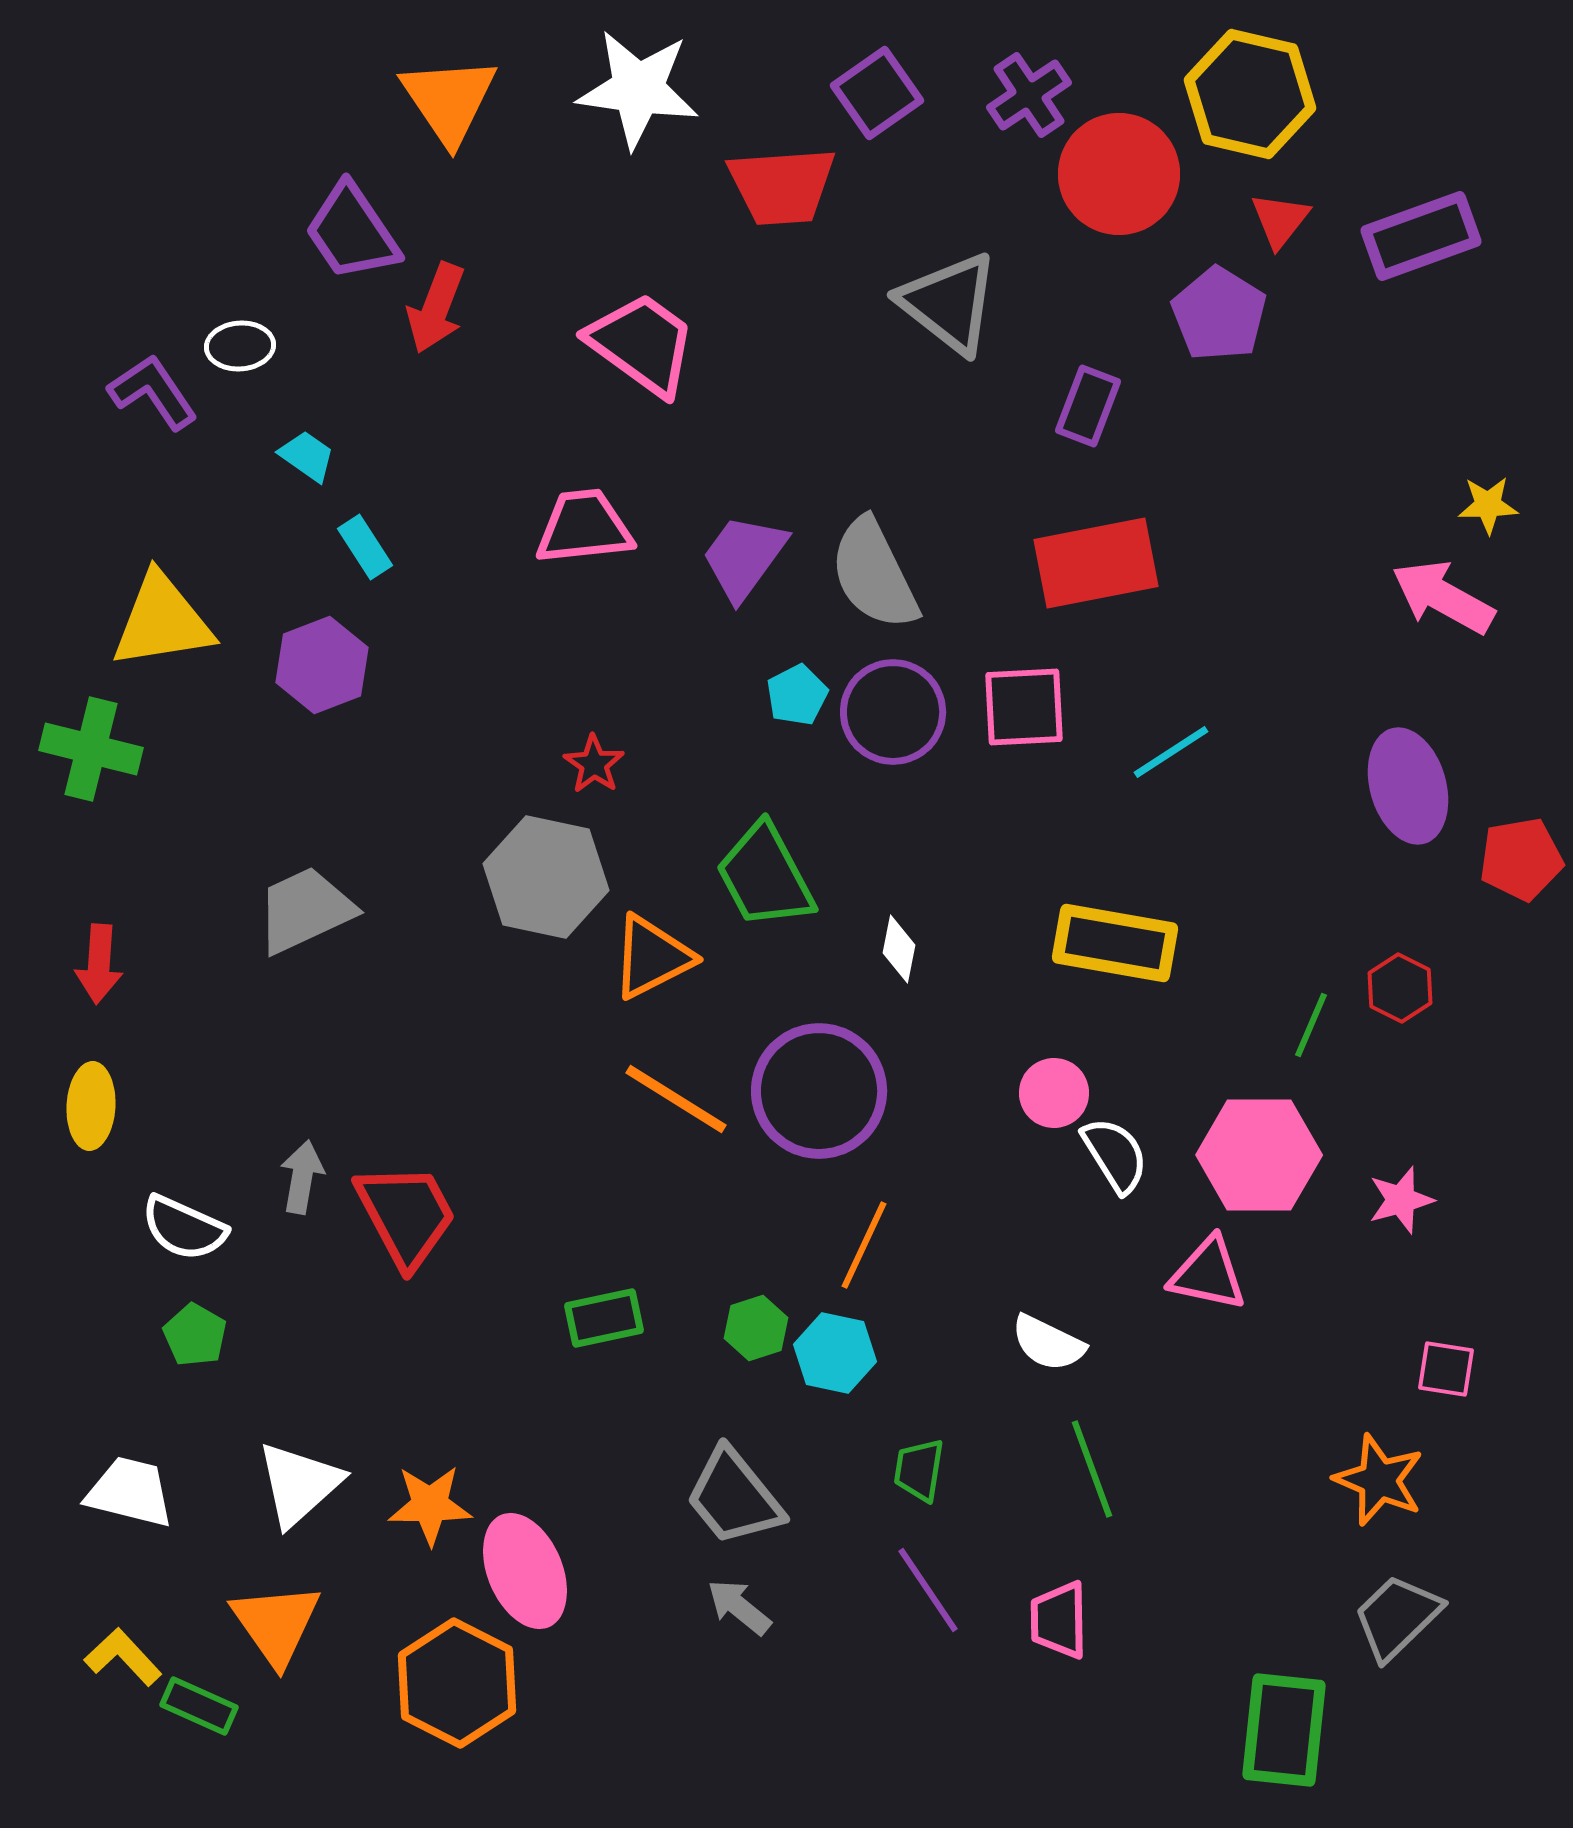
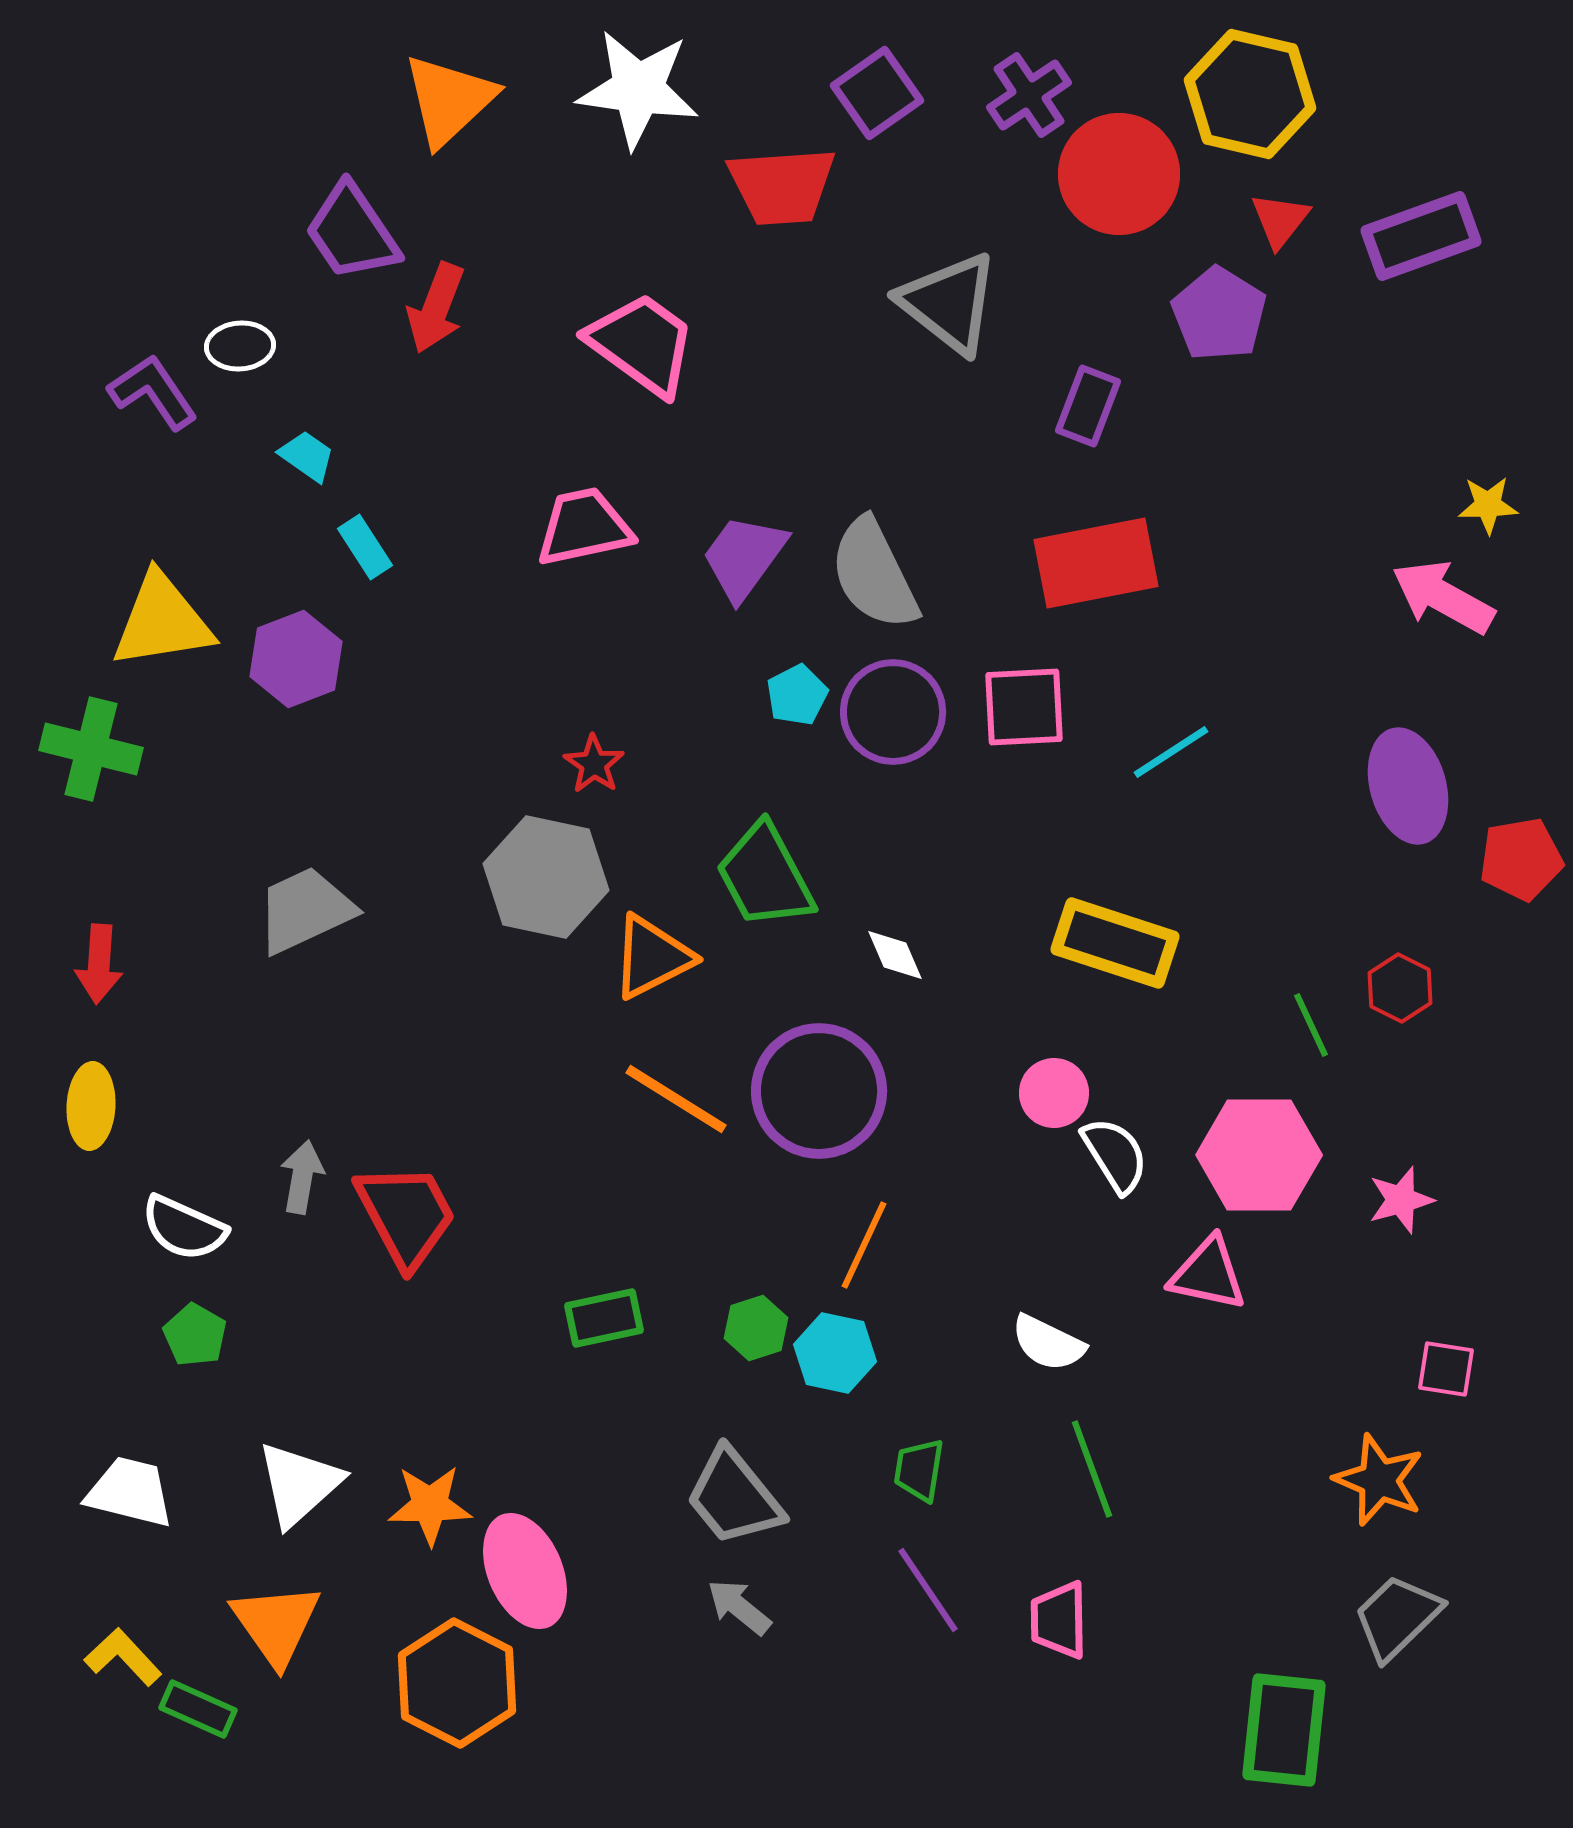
orange triangle at (449, 100): rotated 21 degrees clockwise
pink trapezoid at (584, 527): rotated 6 degrees counterclockwise
purple hexagon at (322, 665): moved 26 px left, 6 px up
yellow rectangle at (1115, 943): rotated 8 degrees clockwise
white diamond at (899, 949): moved 4 px left, 6 px down; rotated 34 degrees counterclockwise
green line at (1311, 1025): rotated 48 degrees counterclockwise
green rectangle at (199, 1706): moved 1 px left, 3 px down
